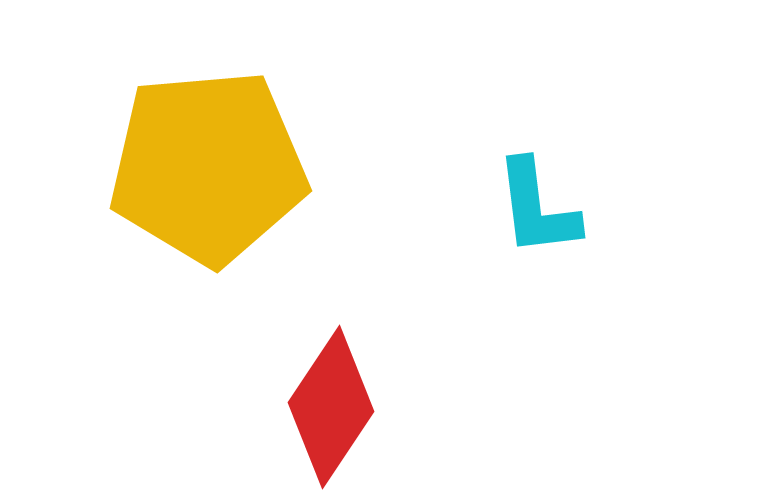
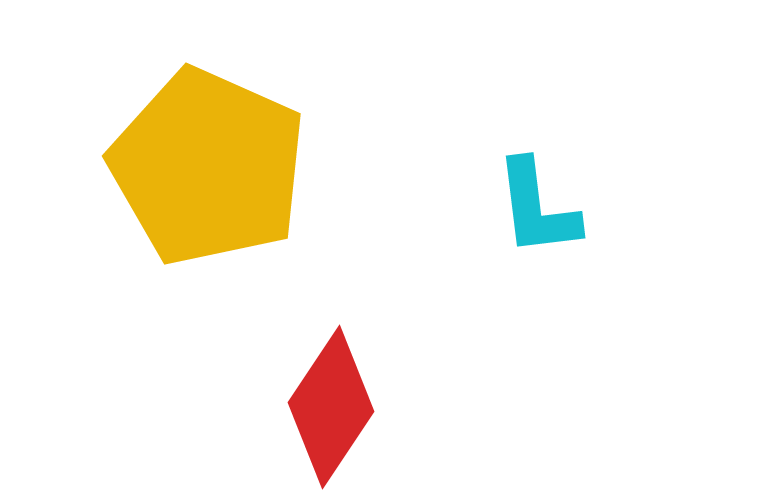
yellow pentagon: rotated 29 degrees clockwise
